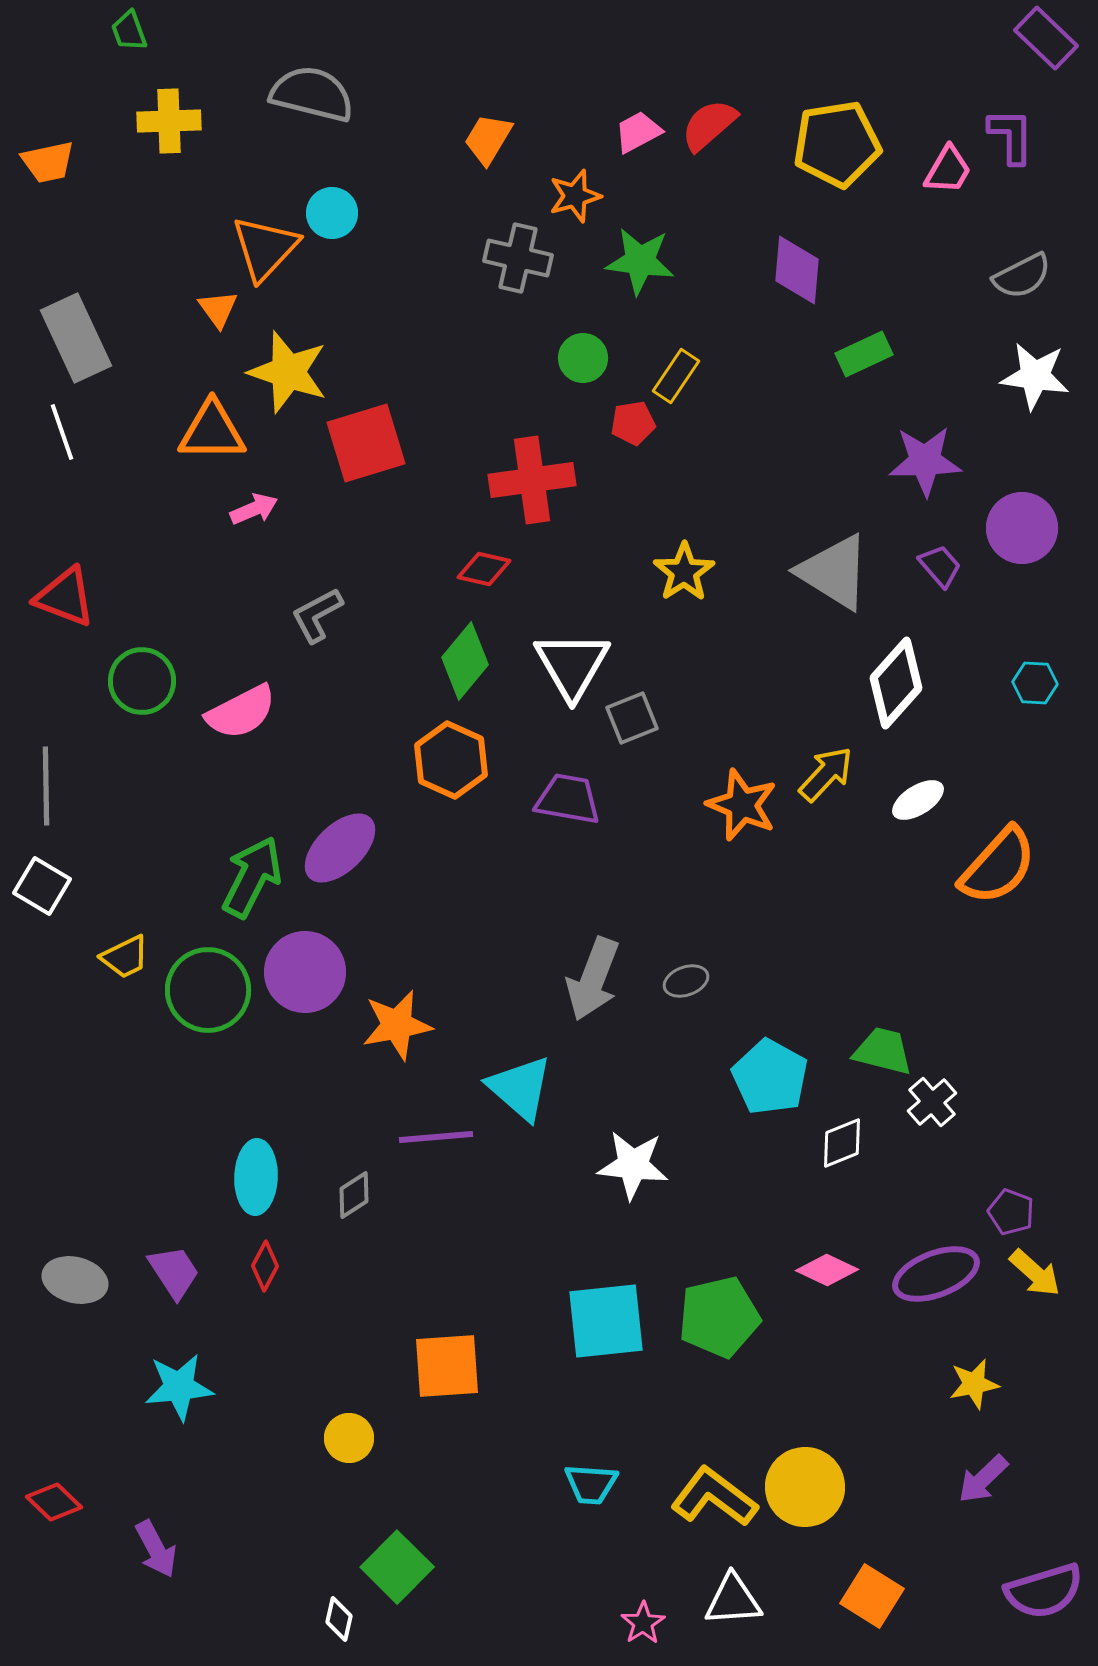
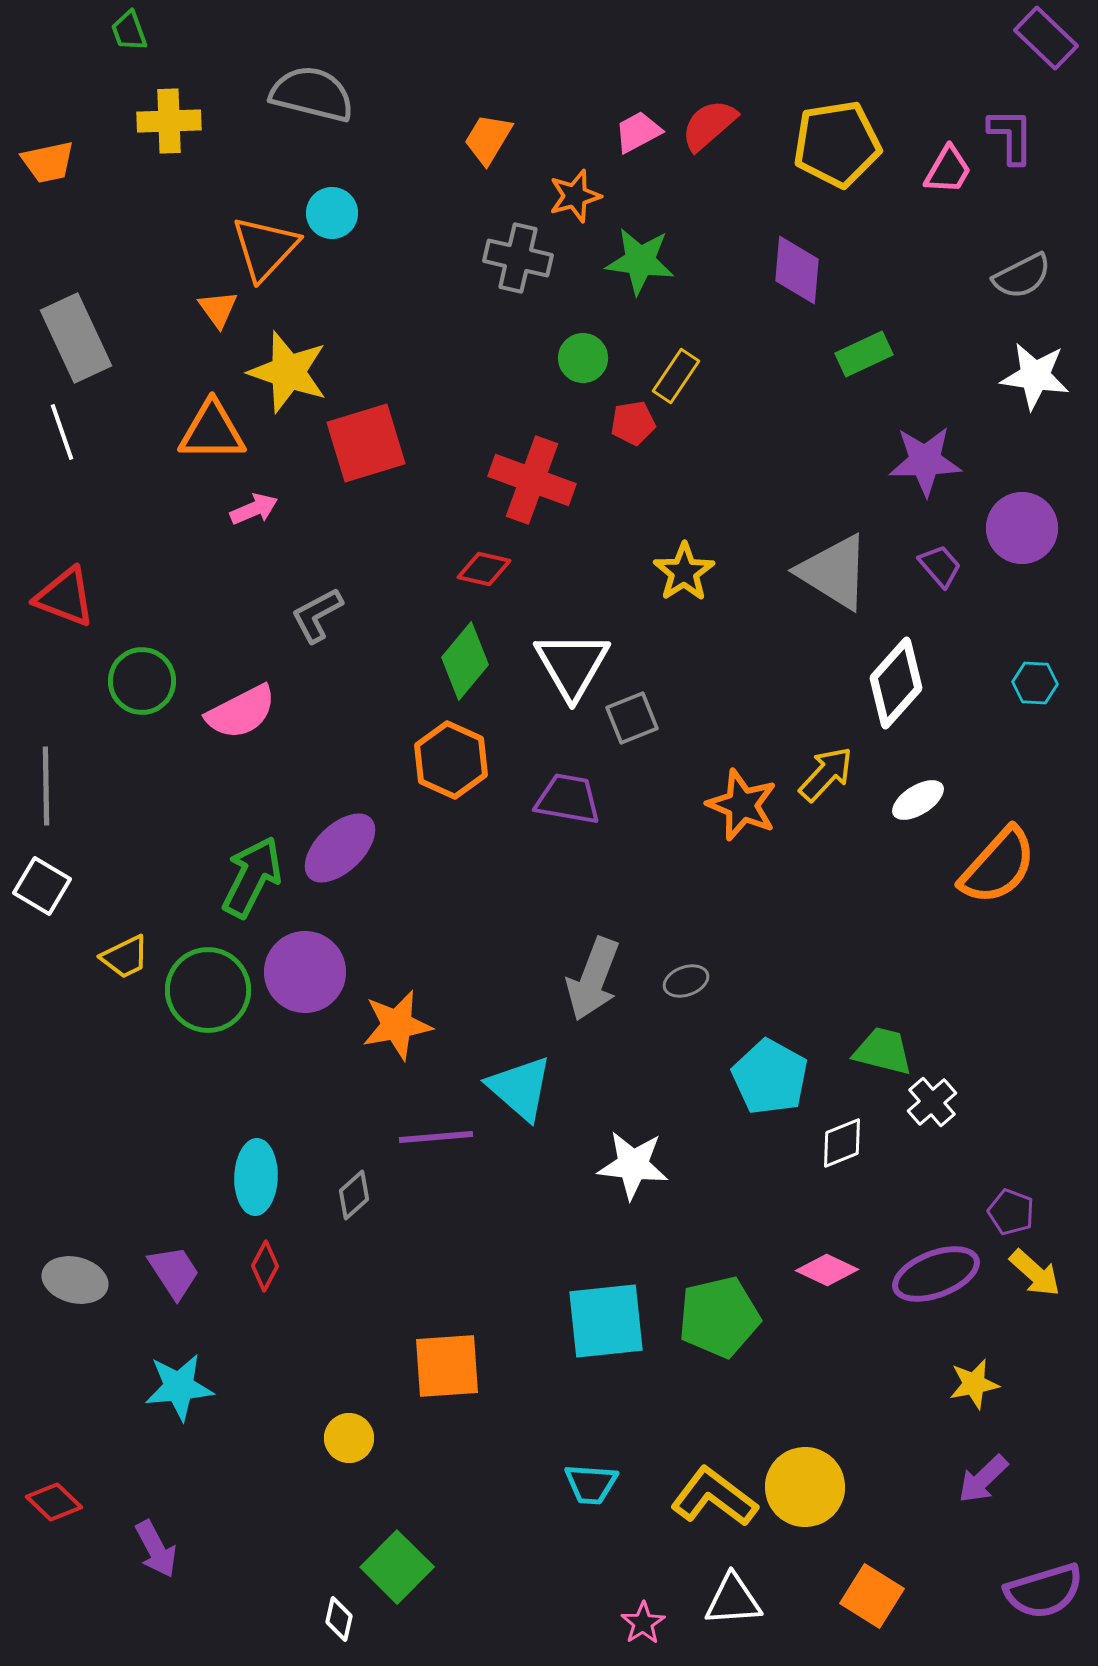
red cross at (532, 480): rotated 28 degrees clockwise
gray diamond at (354, 1195): rotated 9 degrees counterclockwise
